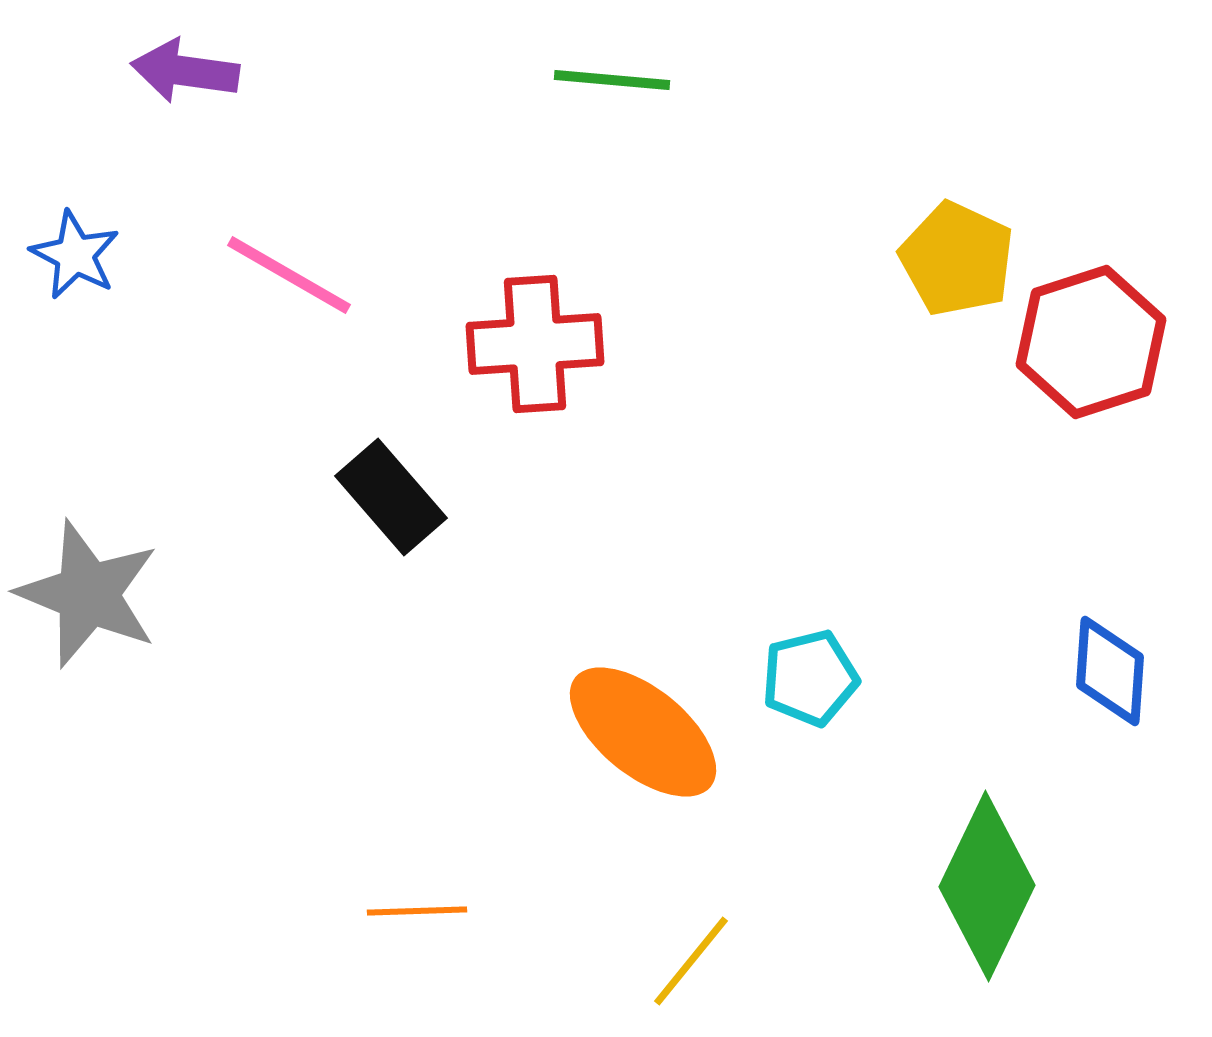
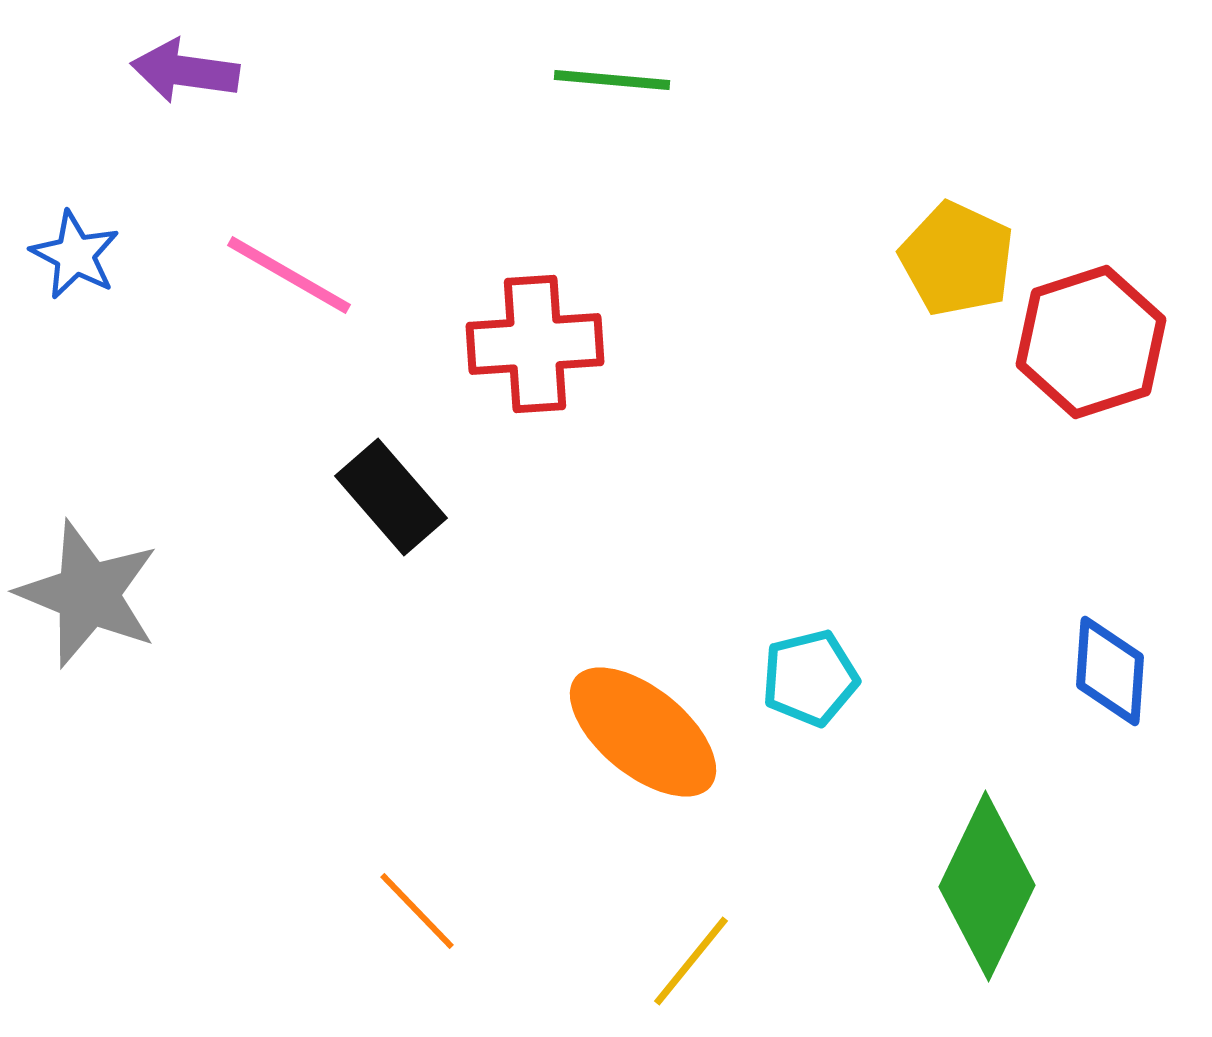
orange line: rotated 48 degrees clockwise
